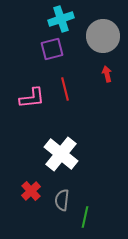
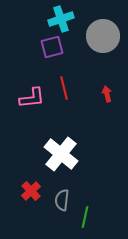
purple square: moved 2 px up
red arrow: moved 20 px down
red line: moved 1 px left, 1 px up
